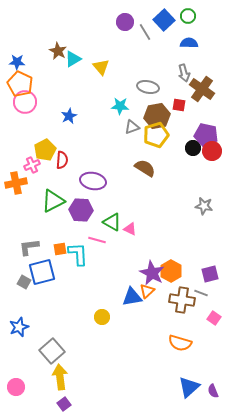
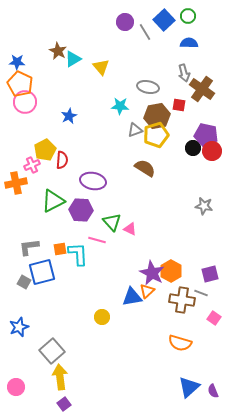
gray triangle at (132, 127): moved 3 px right, 3 px down
green triangle at (112, 222): rotated 18 degrees clockwise
